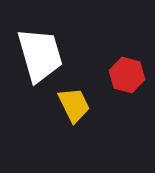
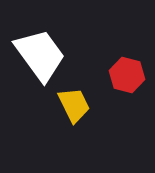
white trapezoid: rotated 20 degrees counterclockwise
